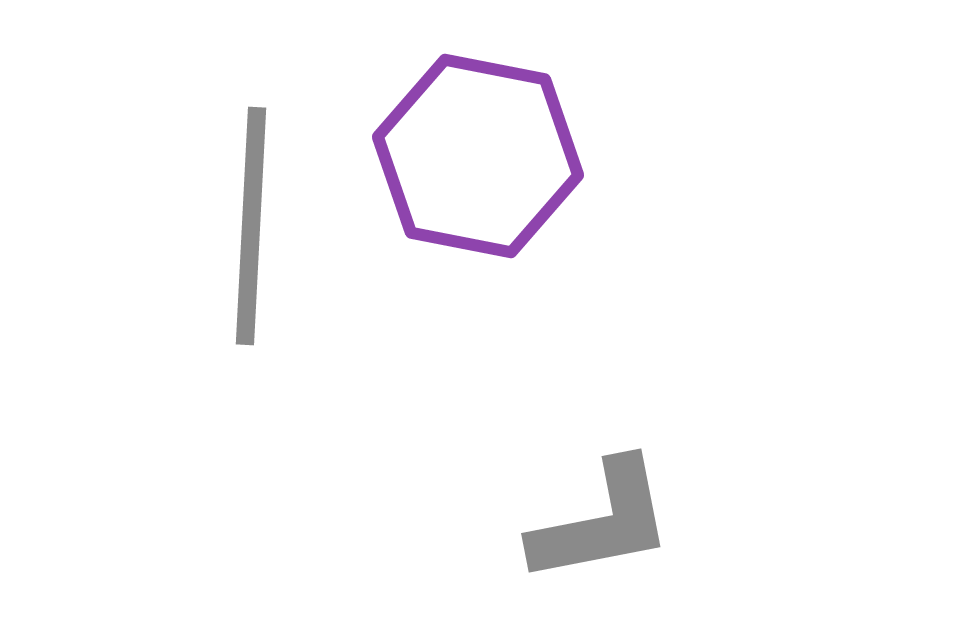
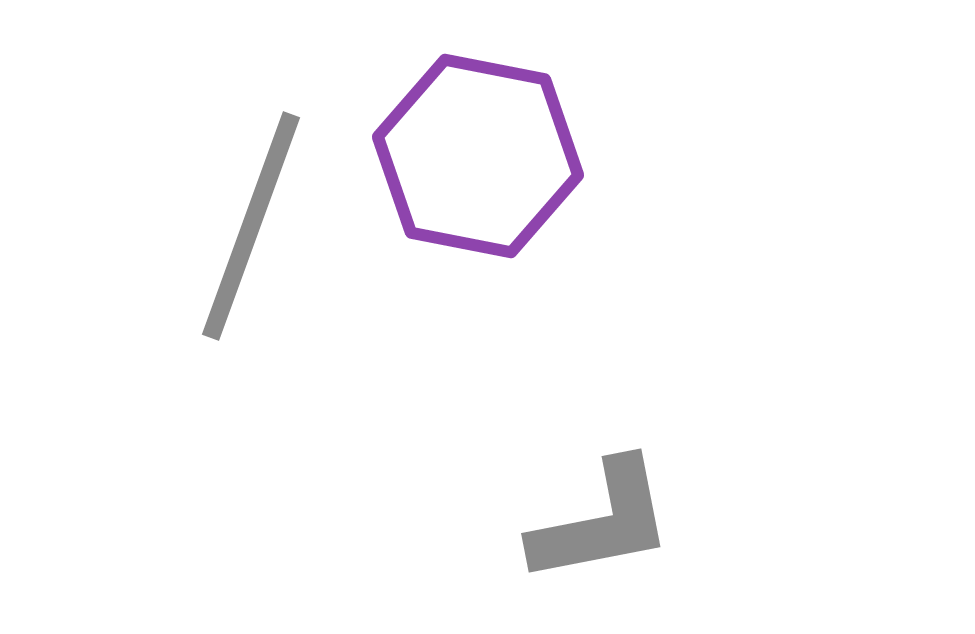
gray line: rotated 17 degrees clockwise
